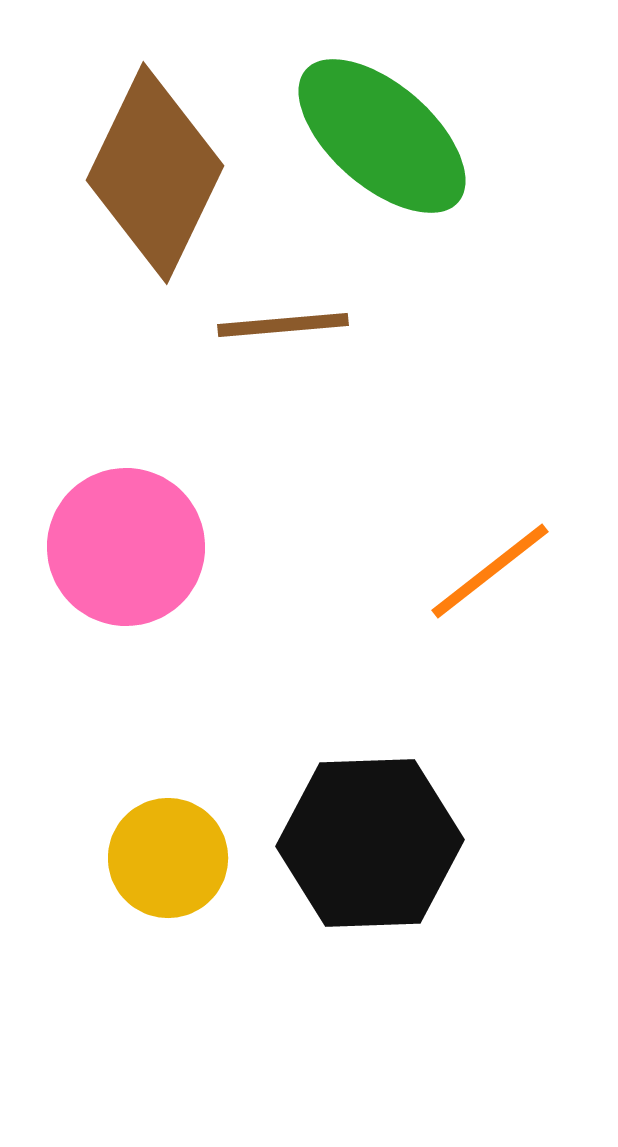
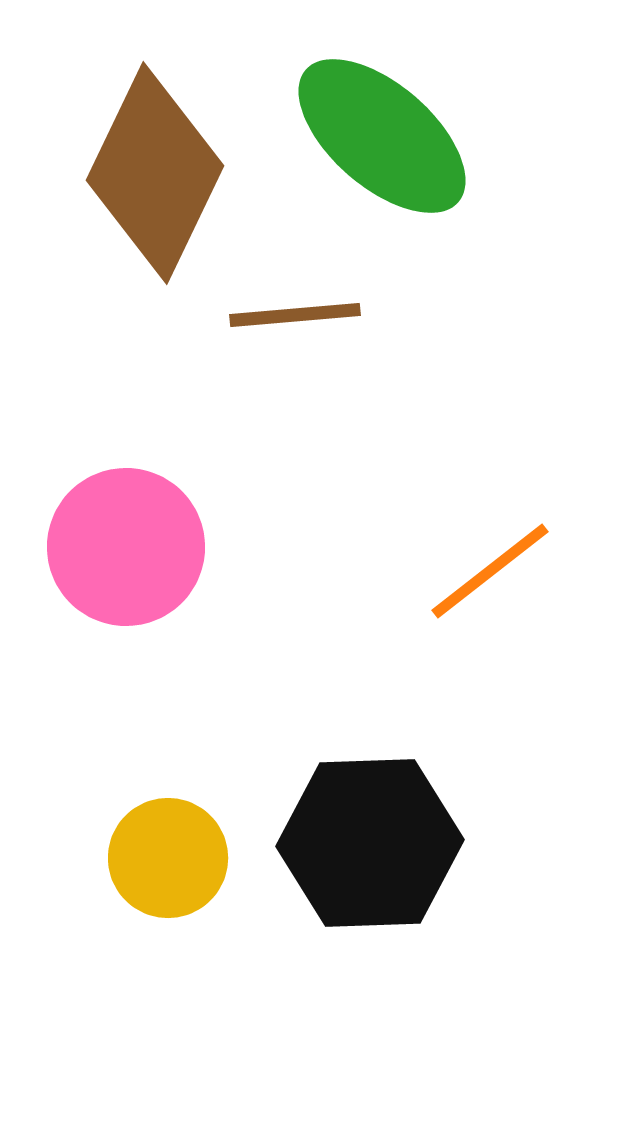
brown line: moved 12 px right, 10 px up
